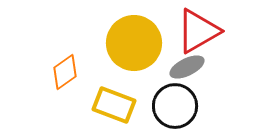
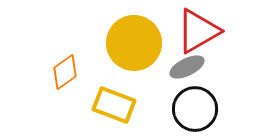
black circle: moved 20 px right, 3 px down
